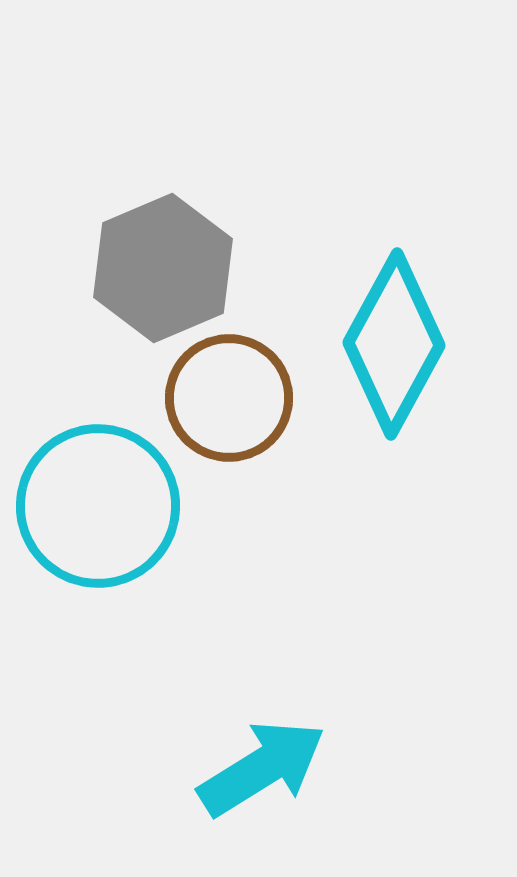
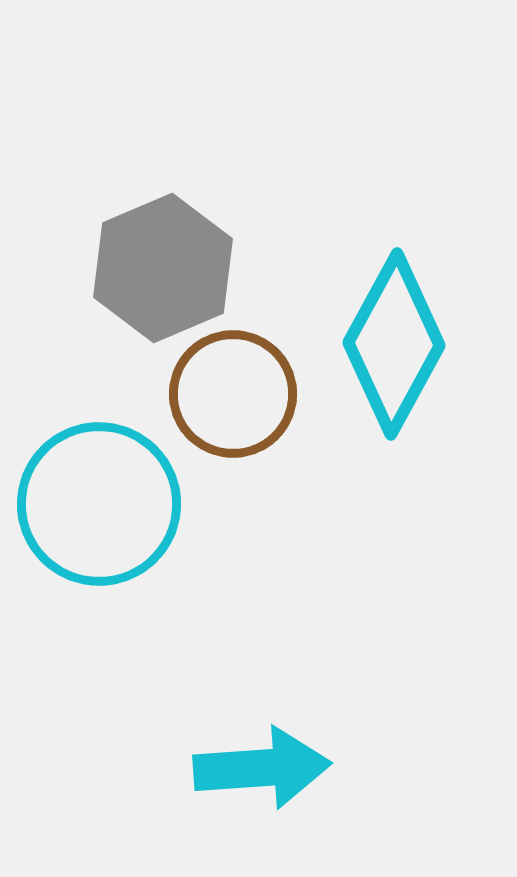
brown circle: moved 4 px right, 4 px up
cyan circle: moved 1 px right, 2 px up
cyan arrow: rotated 28 degrees clockwise
